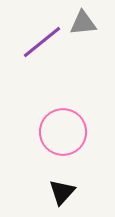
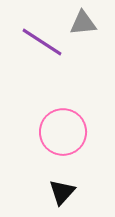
purple line: rotated 72 degrees clockwise
